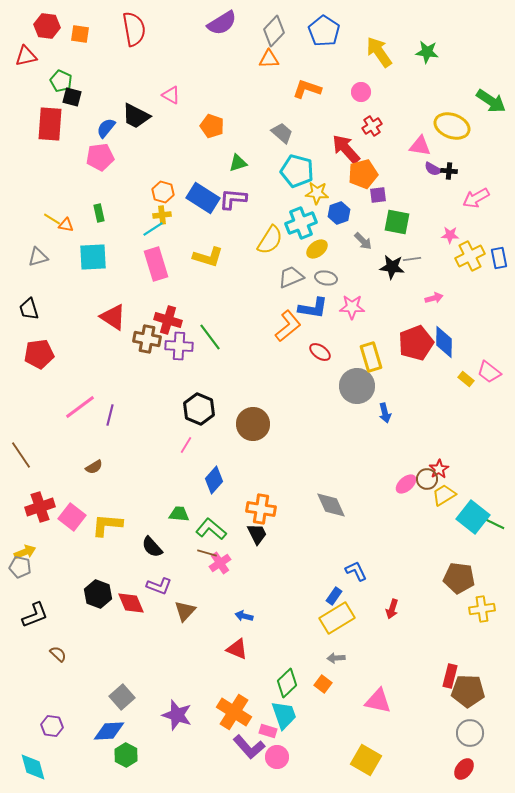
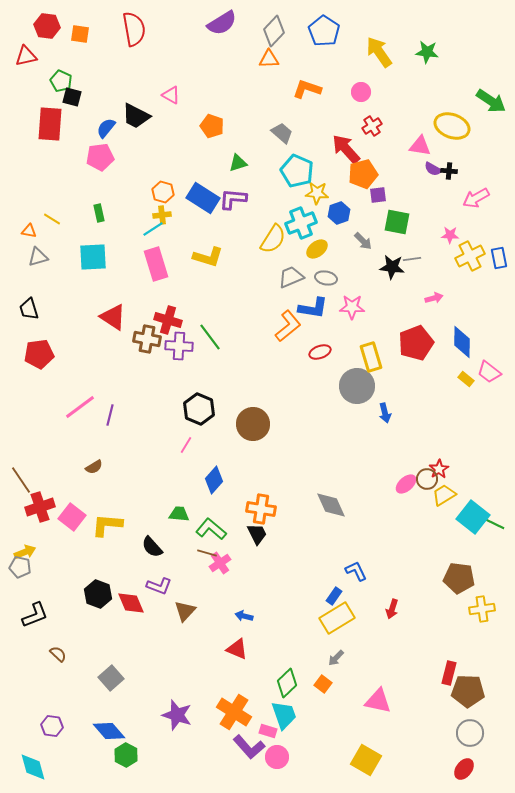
cyan pentagon at (297, 171): rotated 8 degrees clockwise
orange triangle at (66, 225): moved 37 px left, 6 px down
yellow semicircle at (270, 240): moved 3 px right, 1 px up
blue diamond at (444, 342): moved 18 px right
red ellipse at (320, 352): rotated 55 degrees counterclockwise
brown line at (21, 455): moved 25 px down
gray arrow at (336, 658): rotated 42 degrees counterclockwise
red rectangle at (450, 676): moved 1 px left, 3 px up
gray square at (122, 697): moved 11 px left, 19 px up
blue diamond at (109, 731): rotated 52 degrees clockwise
